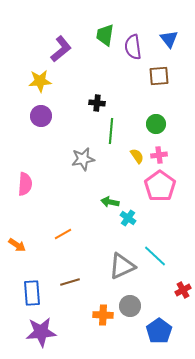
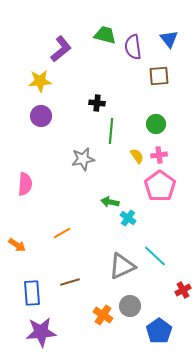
green trapezoid: rotated 95 degrees clockwise
orange line: moved 1 px left, 1 px up
orange cross: rotated 30 degrees clockwise
